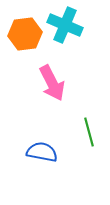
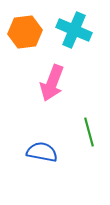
cyan cross: moved 9 px right, 5 px down
orange hexagon: moved 2 px up
pink arrow: rotated 48 degrees clockwise
